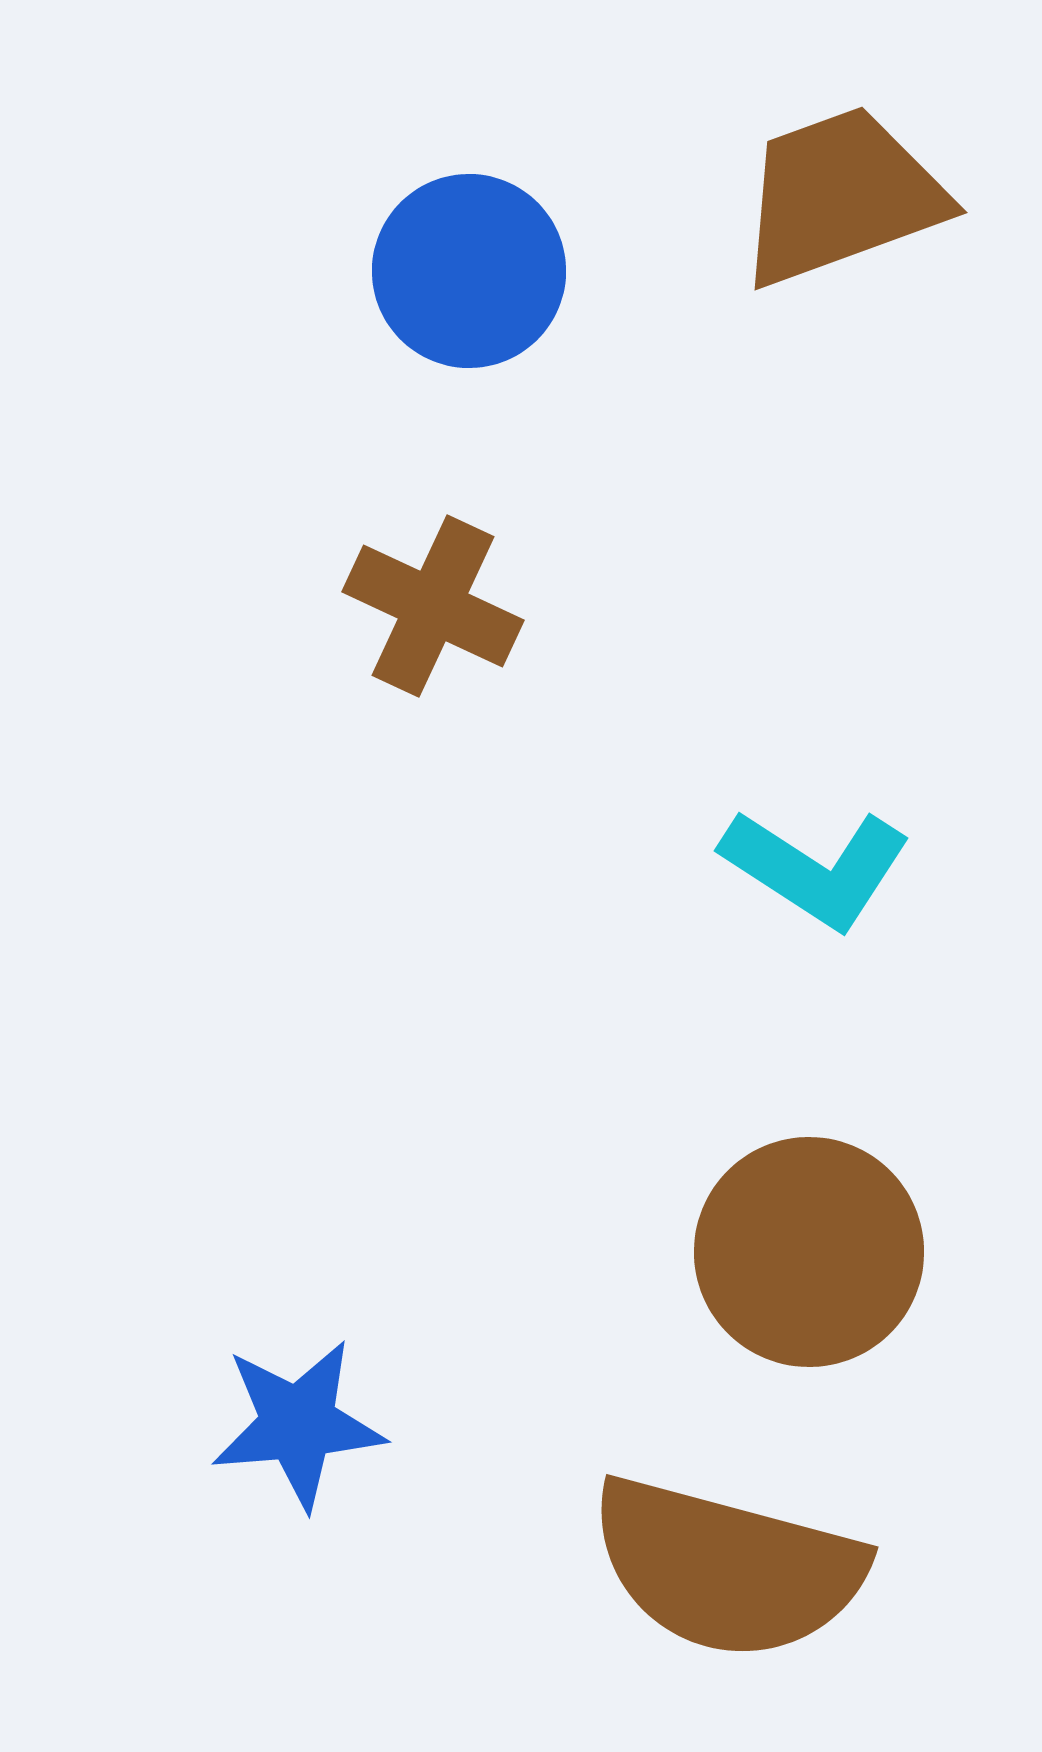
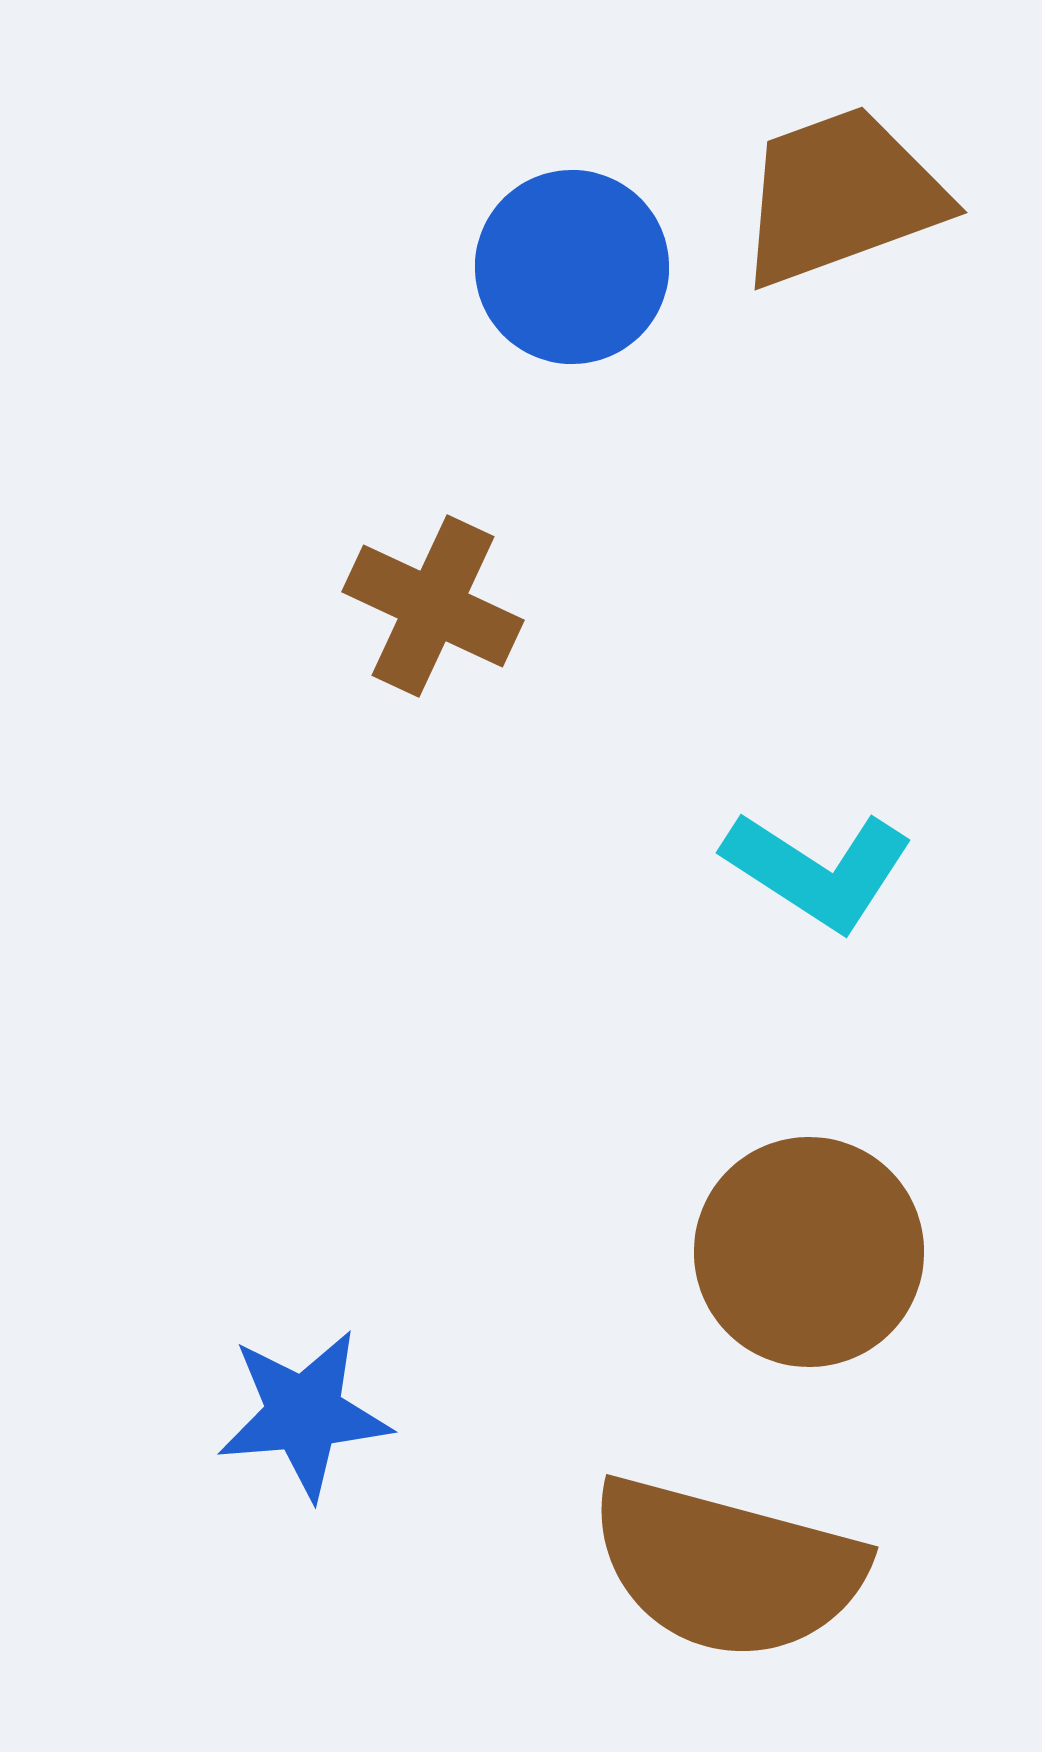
blue circle: moved 103 px right, 4 px up
cyan L-shape: moved 2 px right, 2 px down
blue star: moved 6 px right, 10 px up
